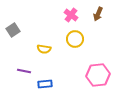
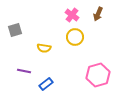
pink cross: moved 1 px right
gray square: moved 2 px right; rotated 16 degrees clockwise
yellow circle: moved 2 px up
yellow semicircle: moved 1 px up
pink hexagon: rotated 10 degrees counterclockwise
blue rectangle: moved 1 px right; rotated 32 degrees counterclockwise
